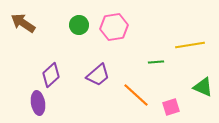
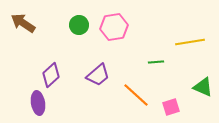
yellow line: moved 3 px up
